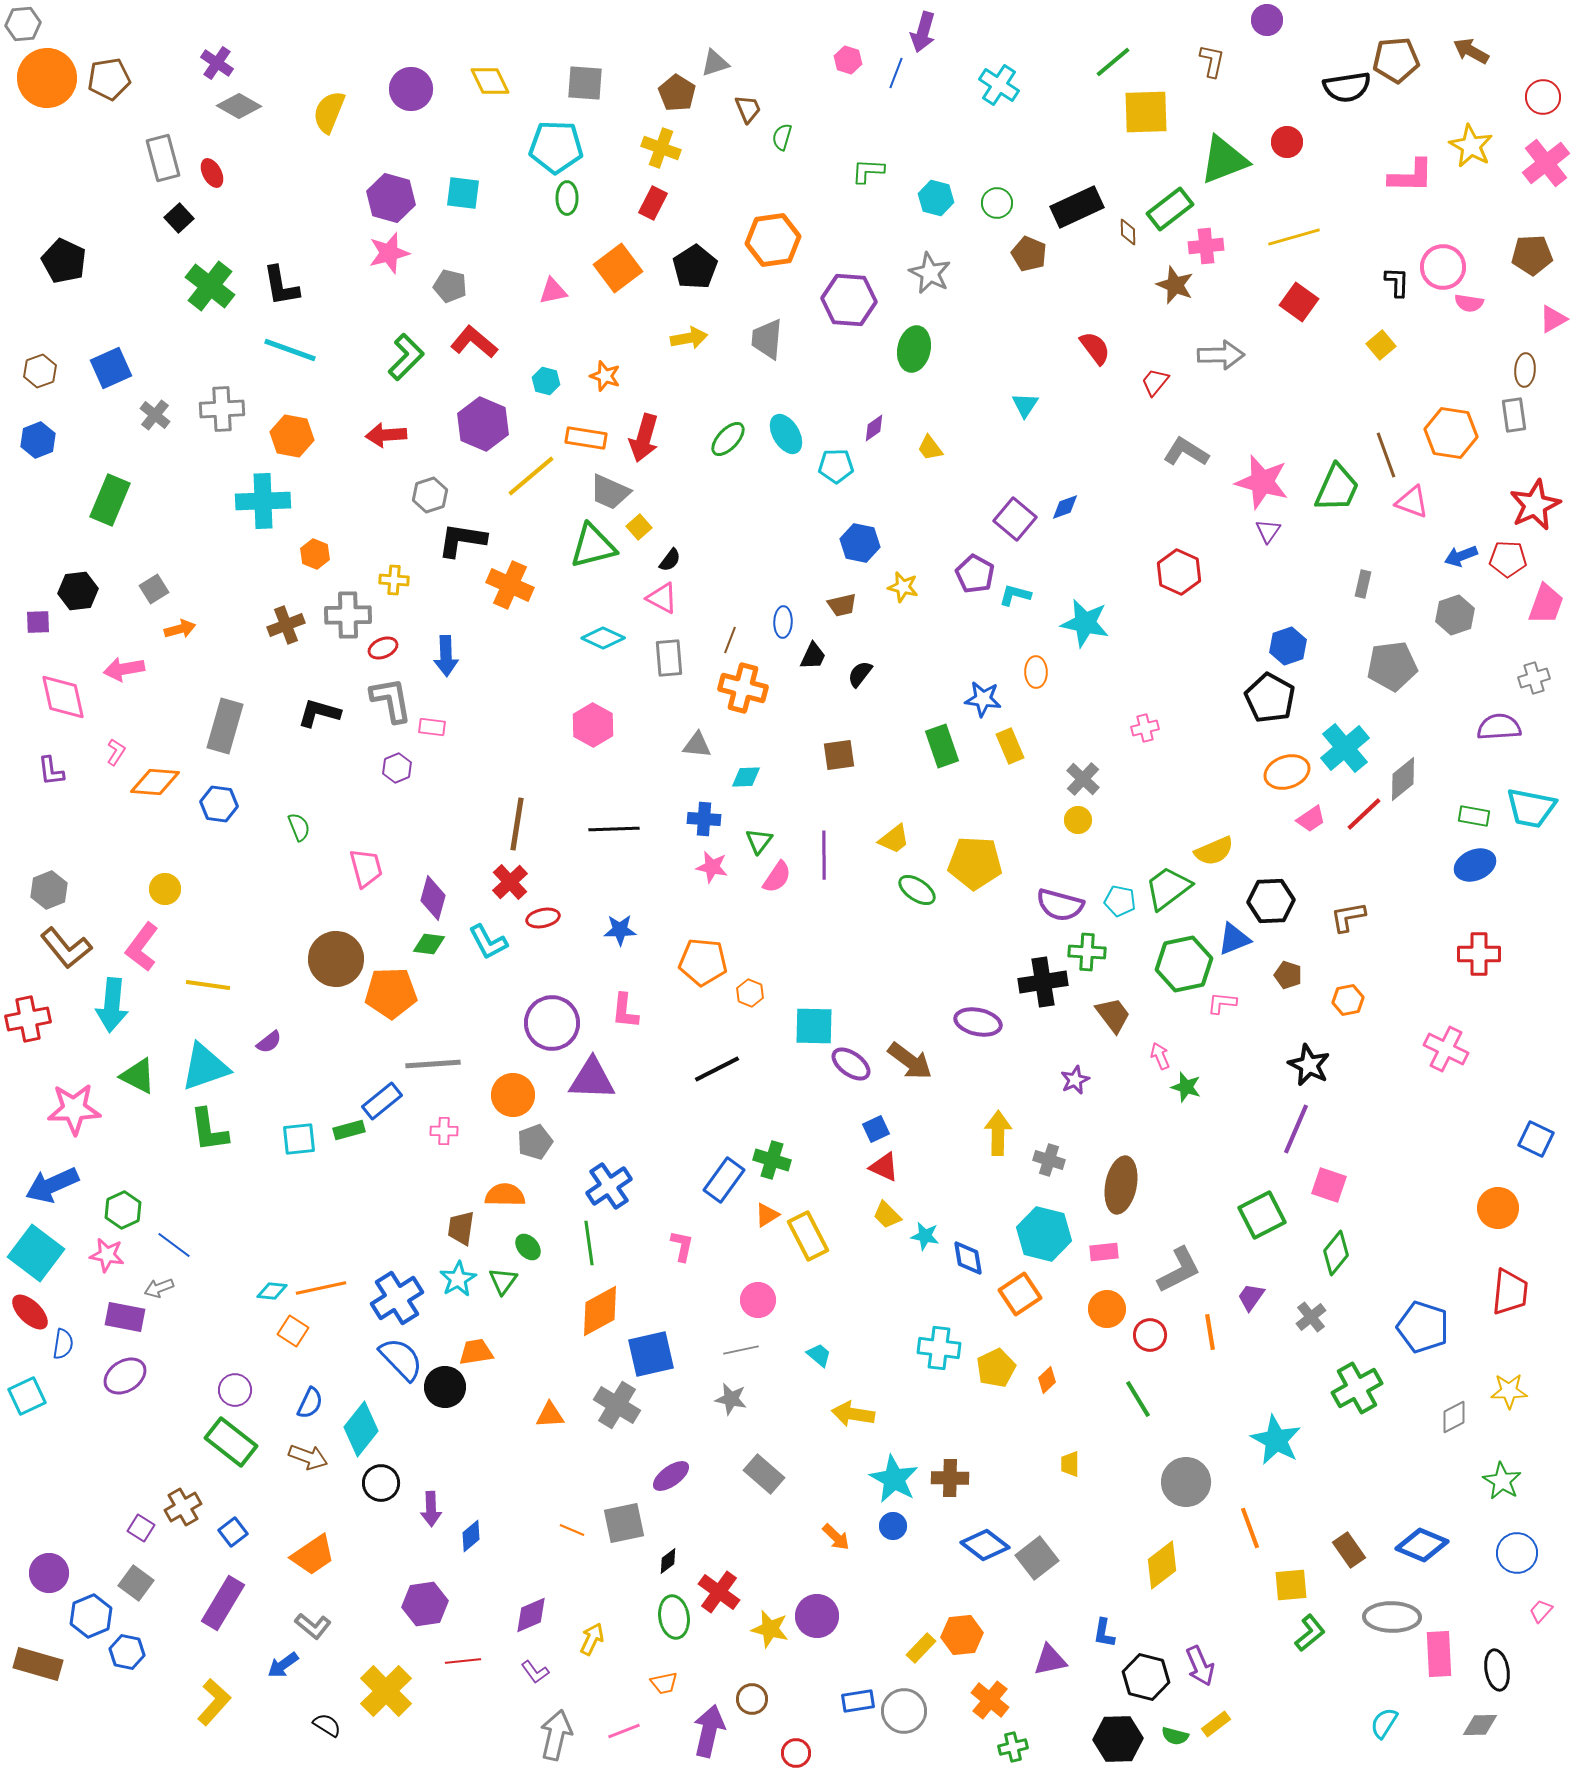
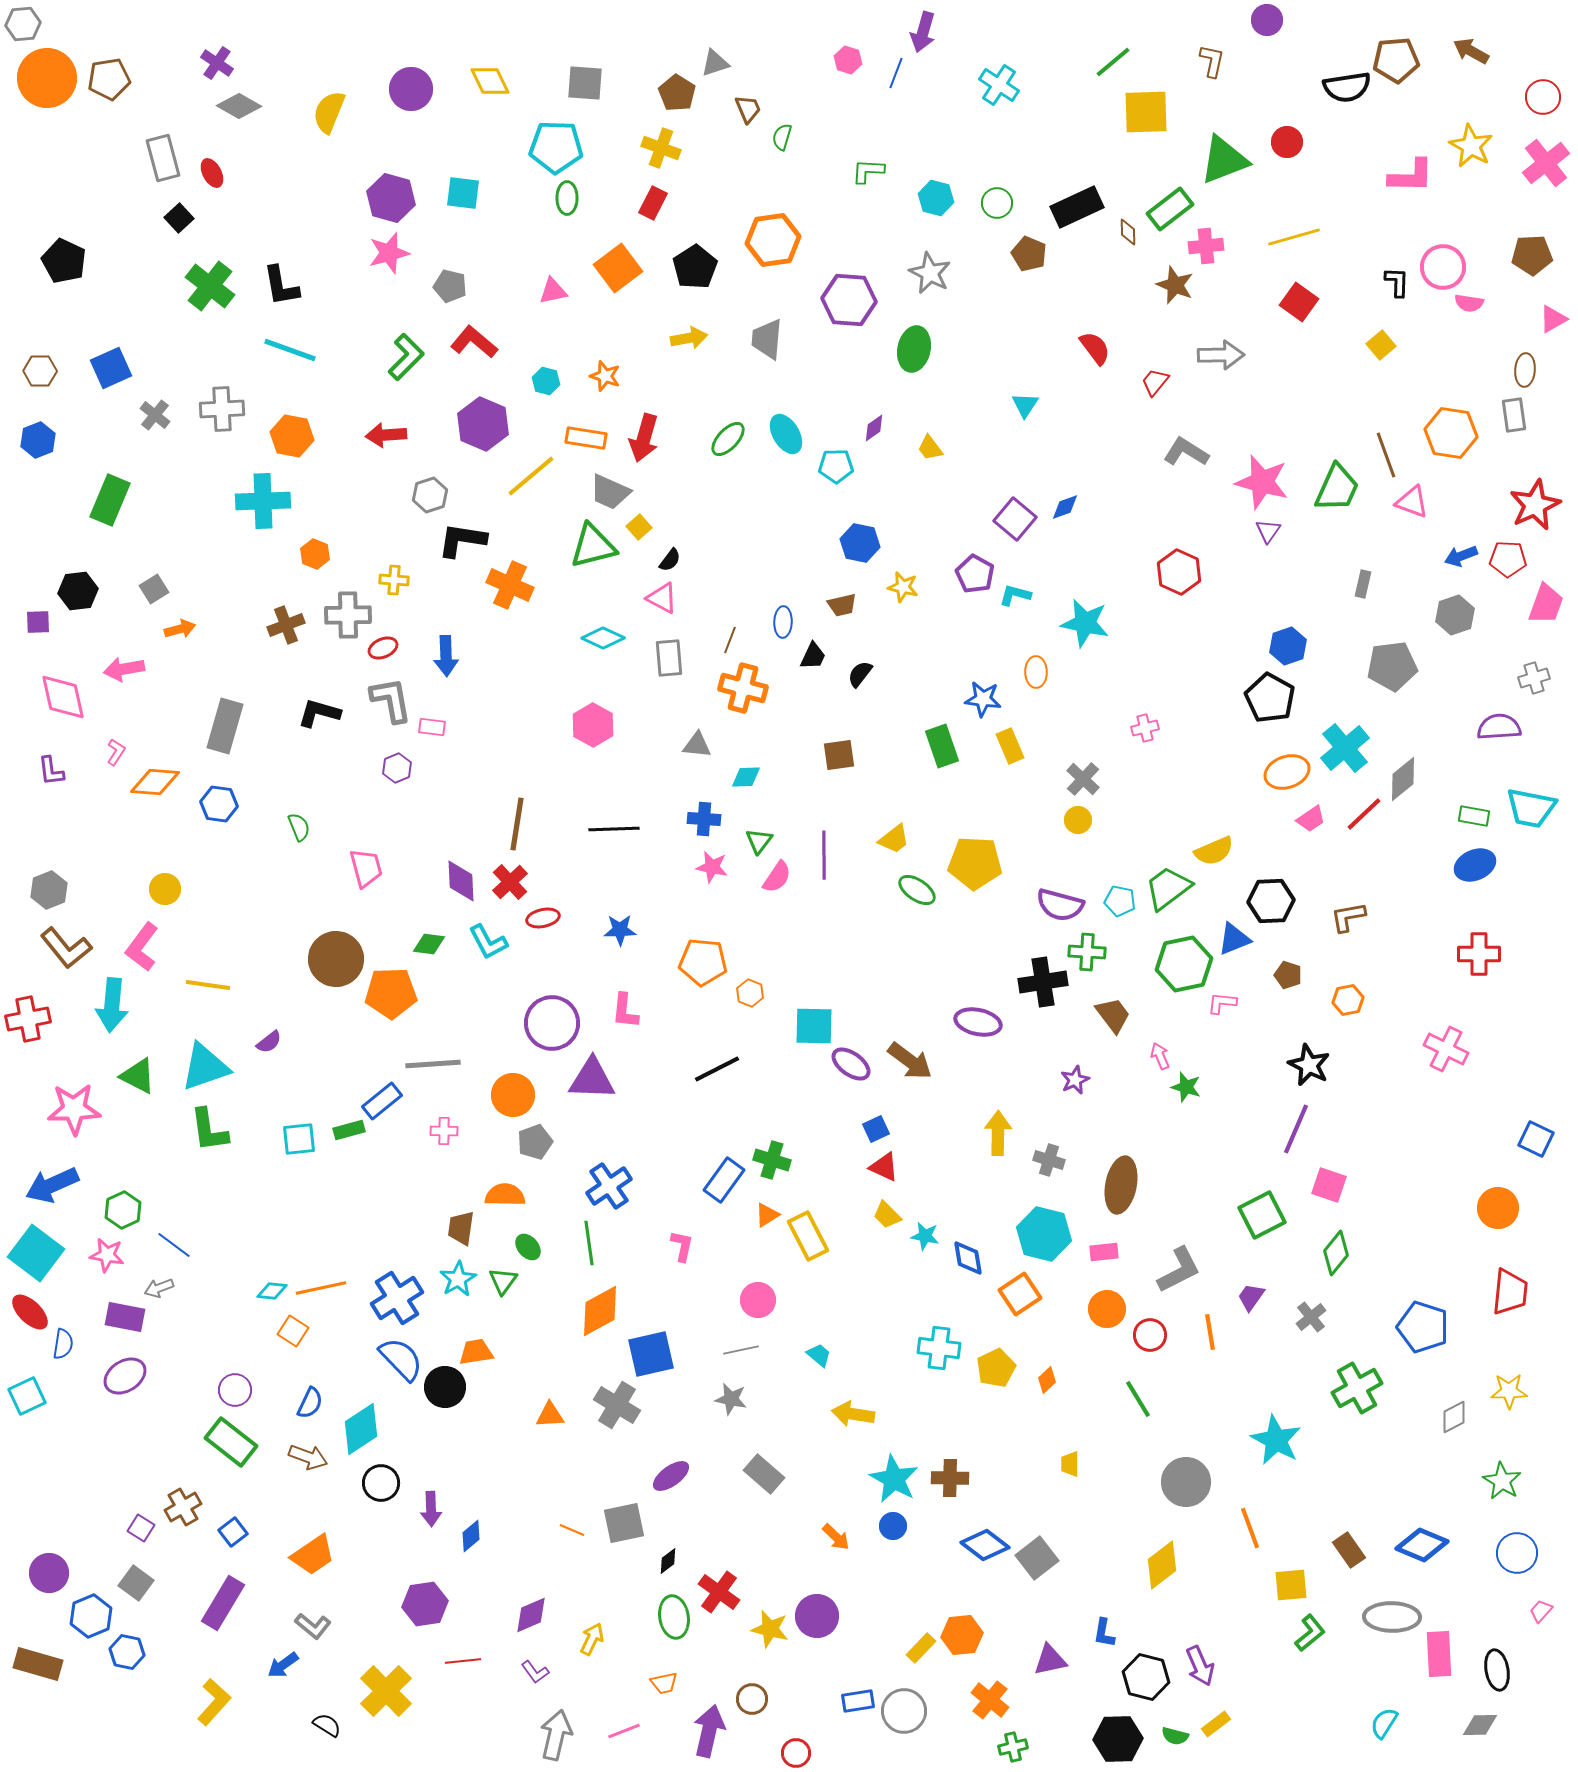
brown hexagon at (40, 371): rotated 20 degrees clockwise
purple diamond at (433, 898): moved 28 px right, 17 px up; rotated 18 degrees counterclockwise
cyan diamond at (361, 1429): rotated 18 degrees clockwise
